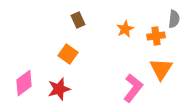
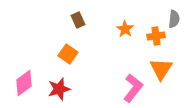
orange star: rotated 12 degrees counterclockwise
